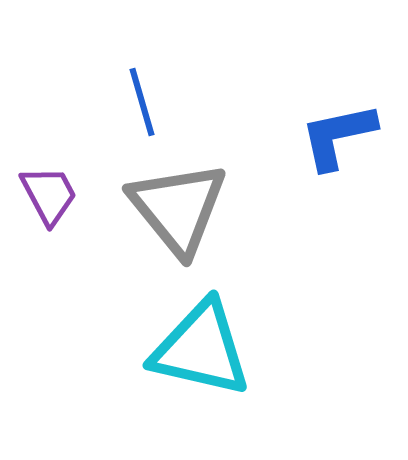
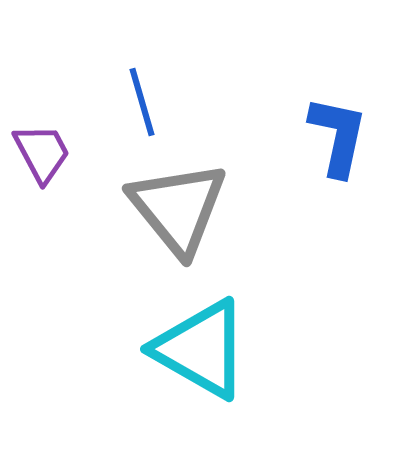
blue L-shape: rotated 114 degrees clockwise
purple trapezoid: moved 7 px left, 42 px up
cyan triangle: rotated 17 degrees clockwise
